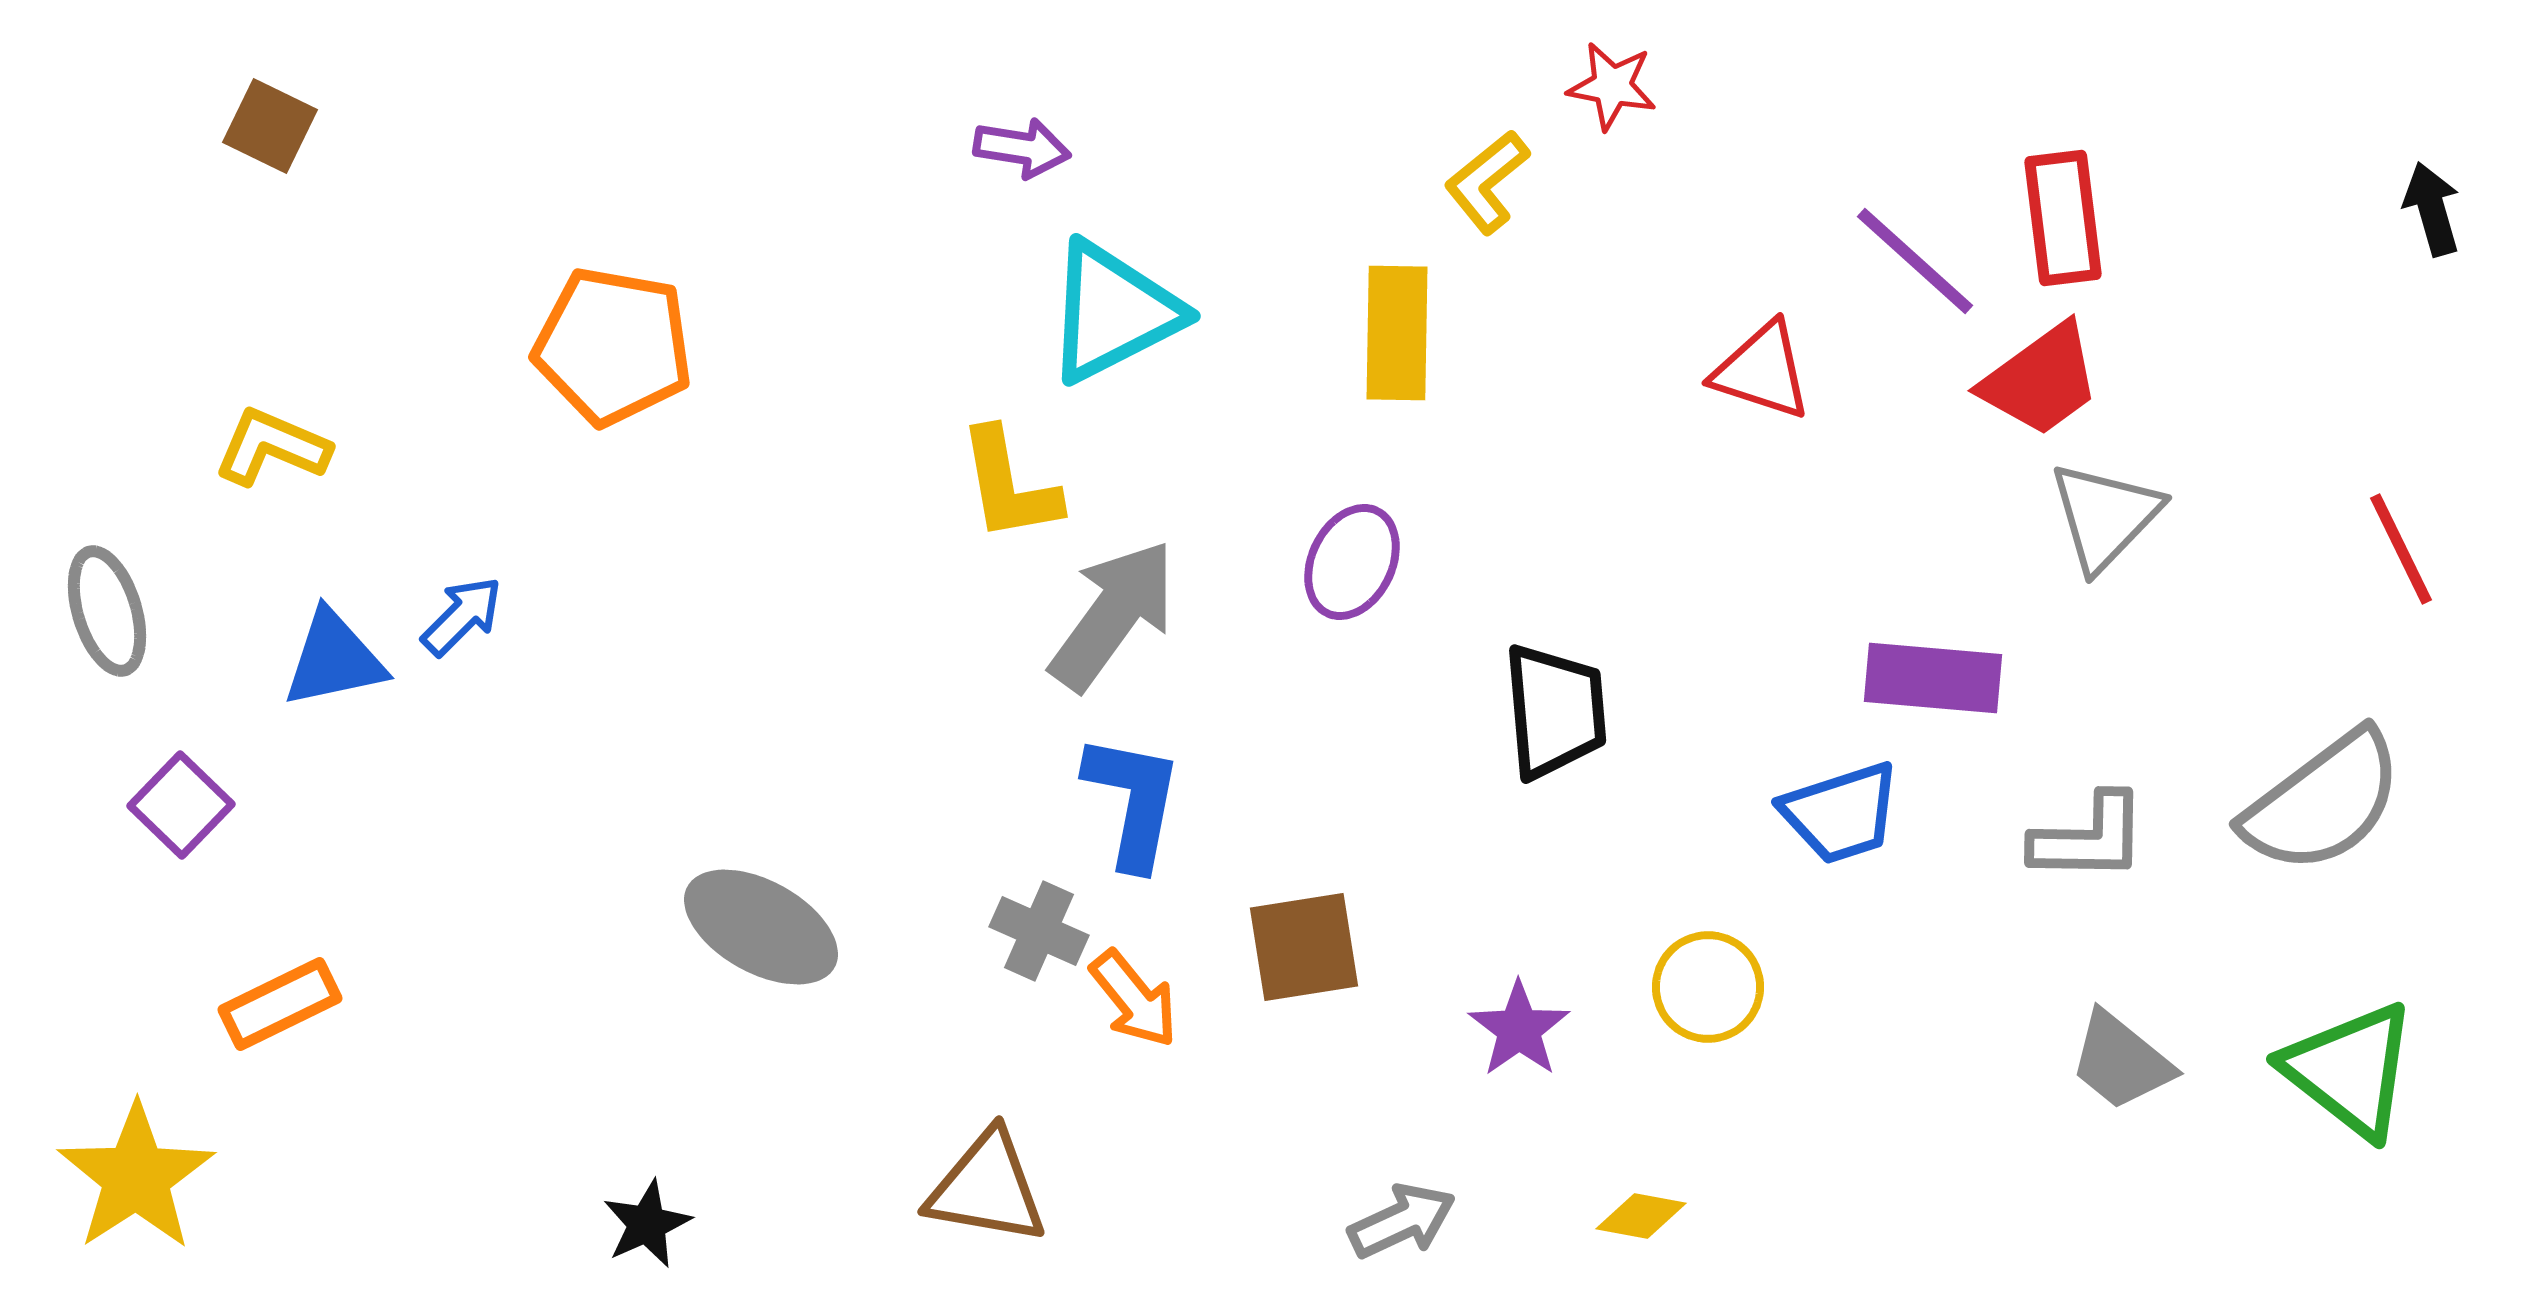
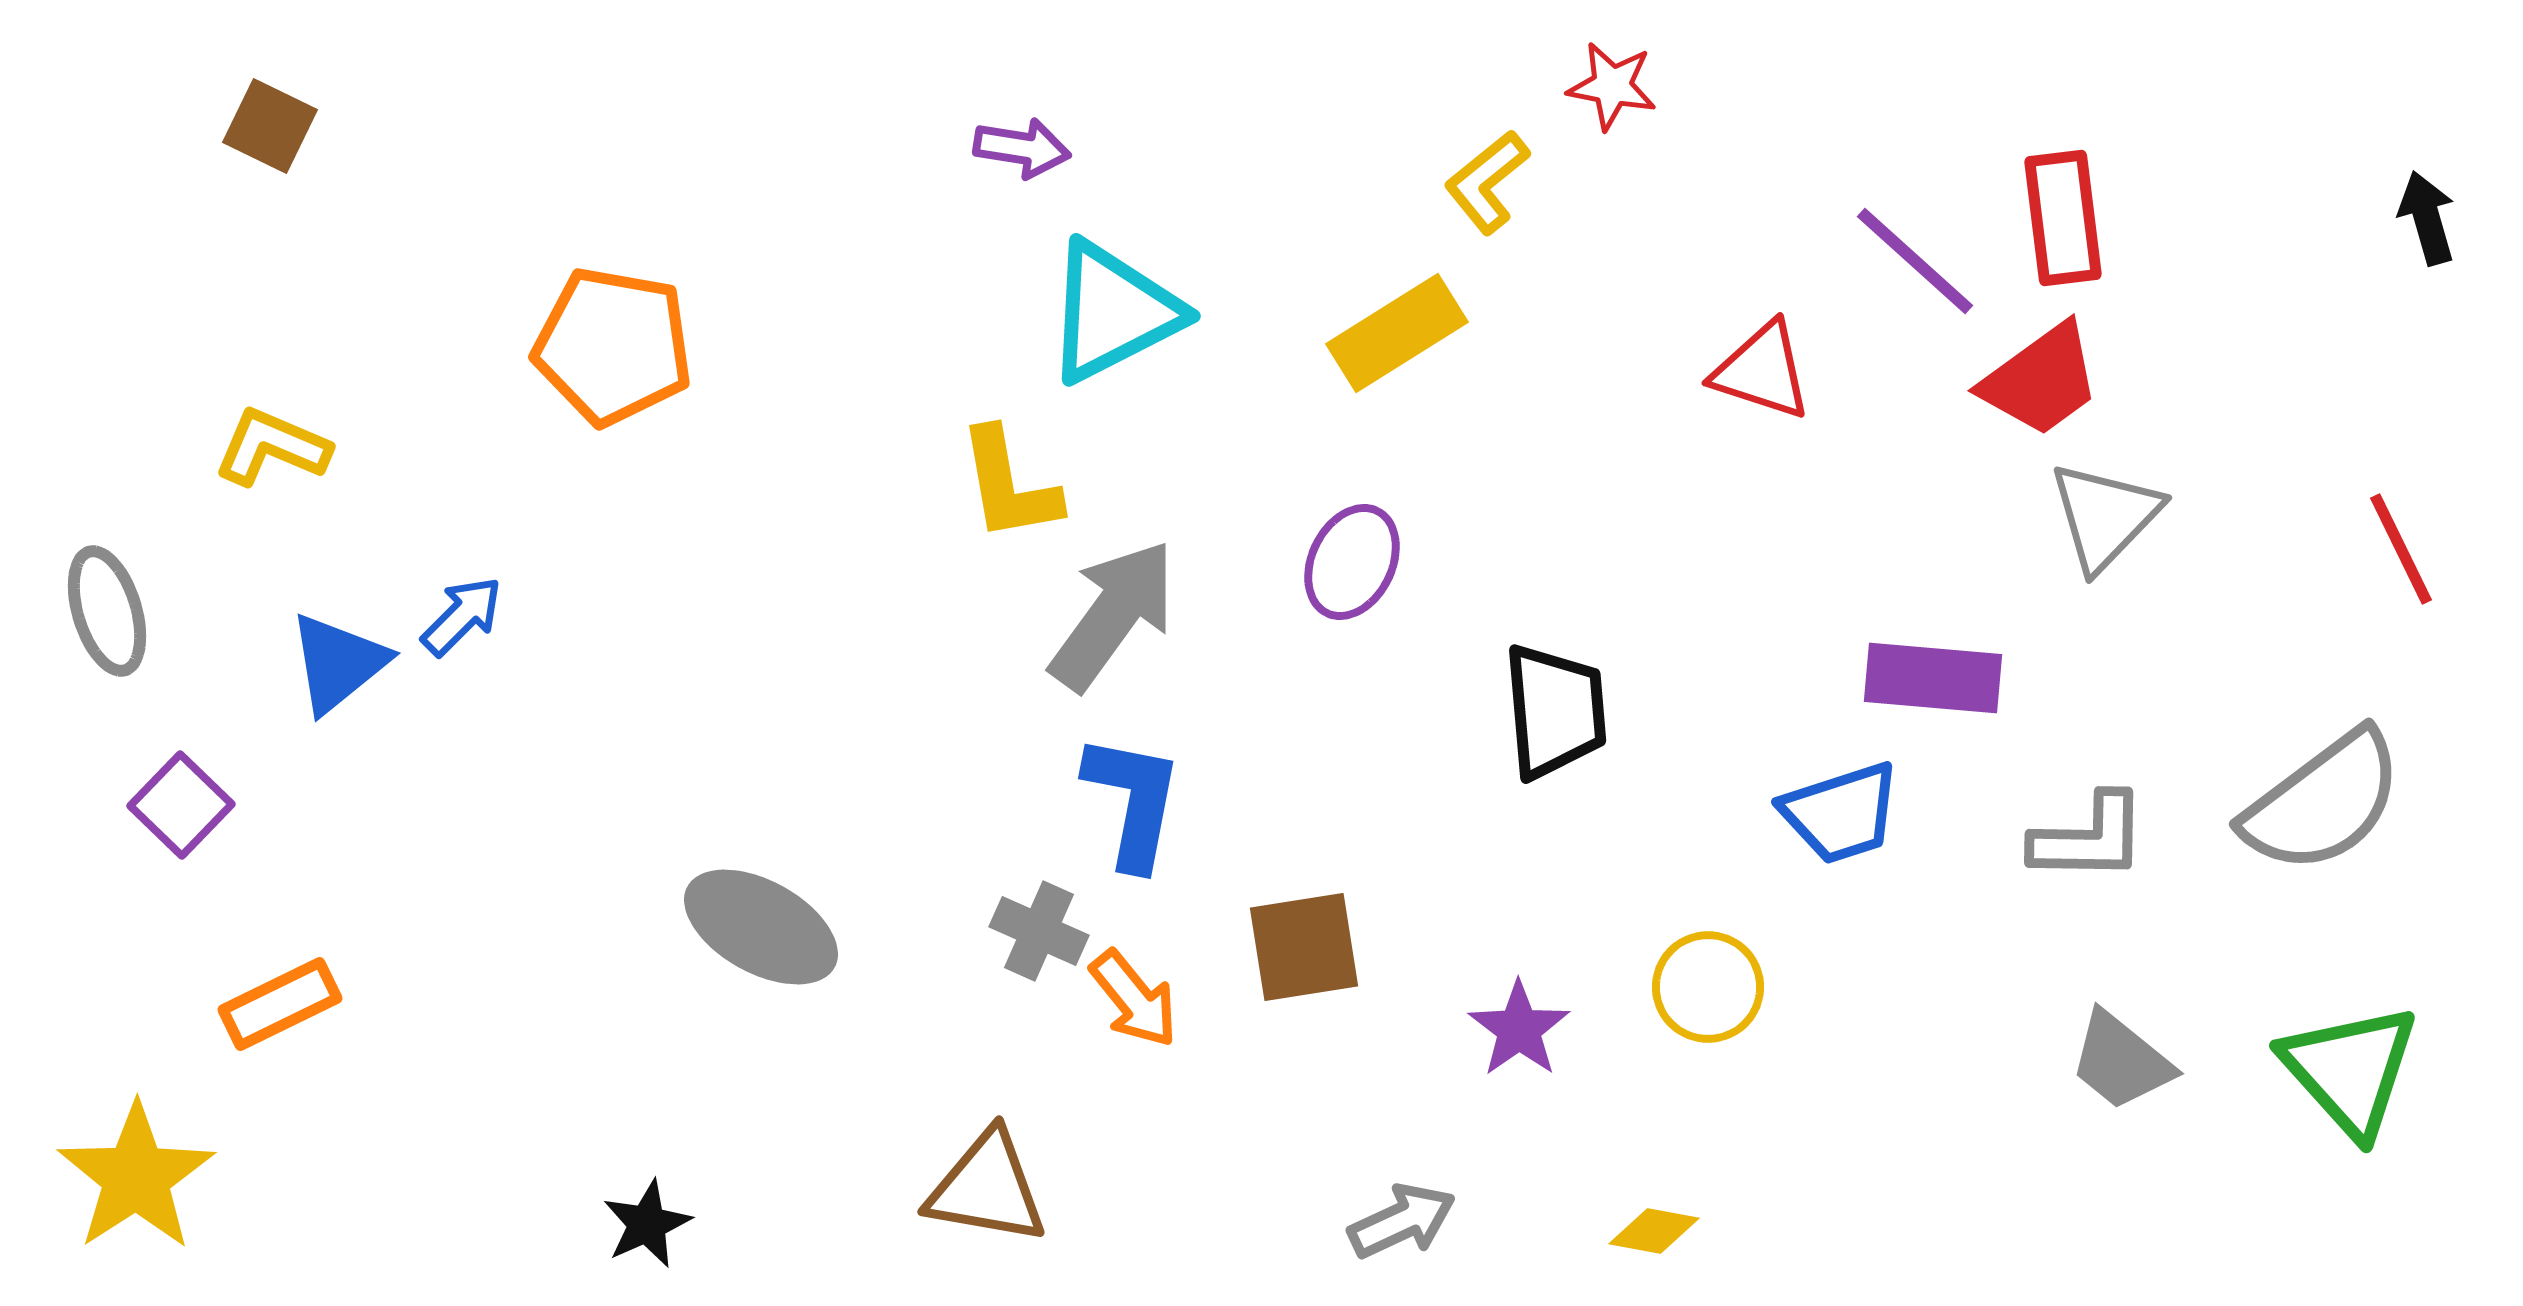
black arrow at (2432, 209): moved 5 px left, 9 px down
yellow rectangle at (1397, 333): rotated 57 degrees clockwise
blue triangle at (334, 659): moved 4 px right, 4 px down; rotated 27 degrees counterclockwise
green triangle at (2350, 1070): rotated 10 degrees clockwise
yellow diamond at (1641, 1216): moved 13 px right, 15 px down
